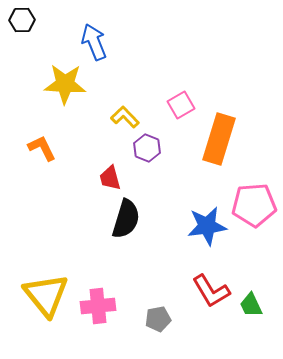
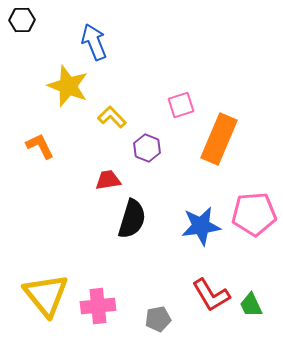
yellow star: moved 3 px right, 2 px down; rotated 18 degrees clockwise
pink square: rotated 12 degrees clockwise
yellow L-shape: moved 13 px left
orange rectangle: rotated 6 degrees clockwise
orange L-shape: moved 2 px left, 2 px up
red trapezoid: moved 2 px left, 2 px down; rotated 96 degrees clockwise
pink pentagon: moved 9 px down
black semicircle: moved 6 px right
blue star: moved 6 px left
red L-shape: moved 4 px down
